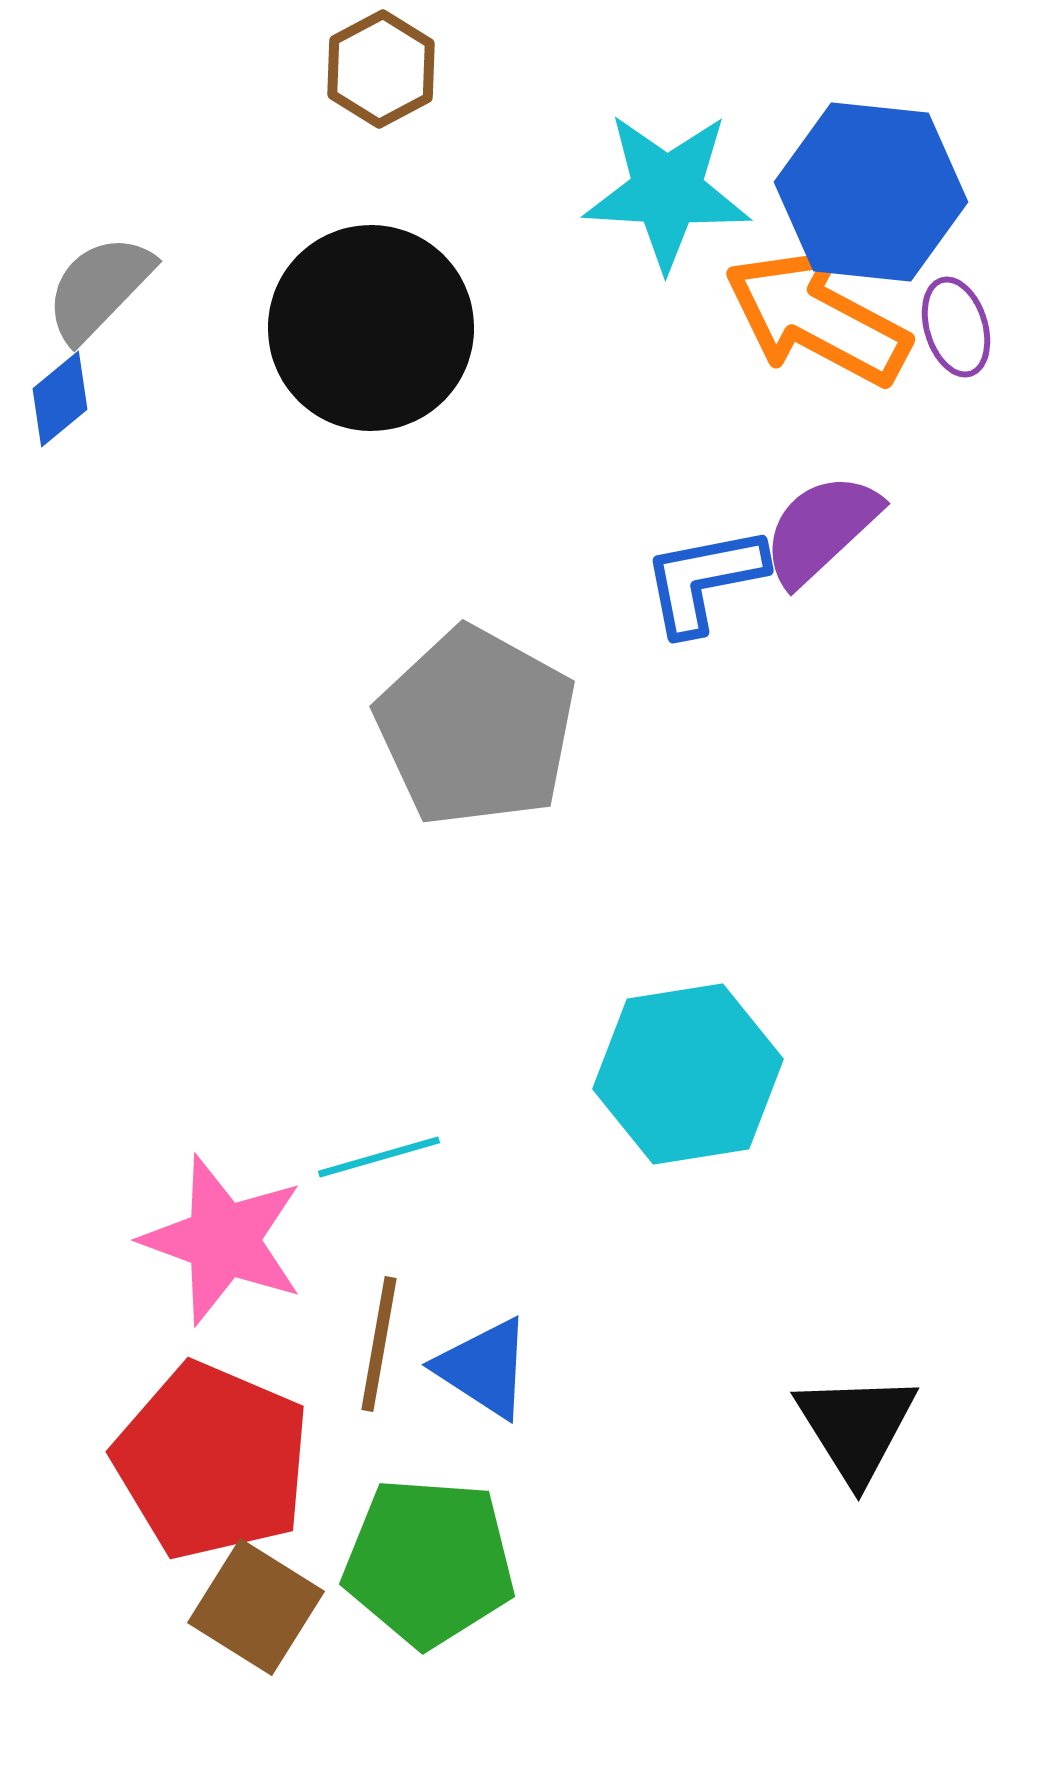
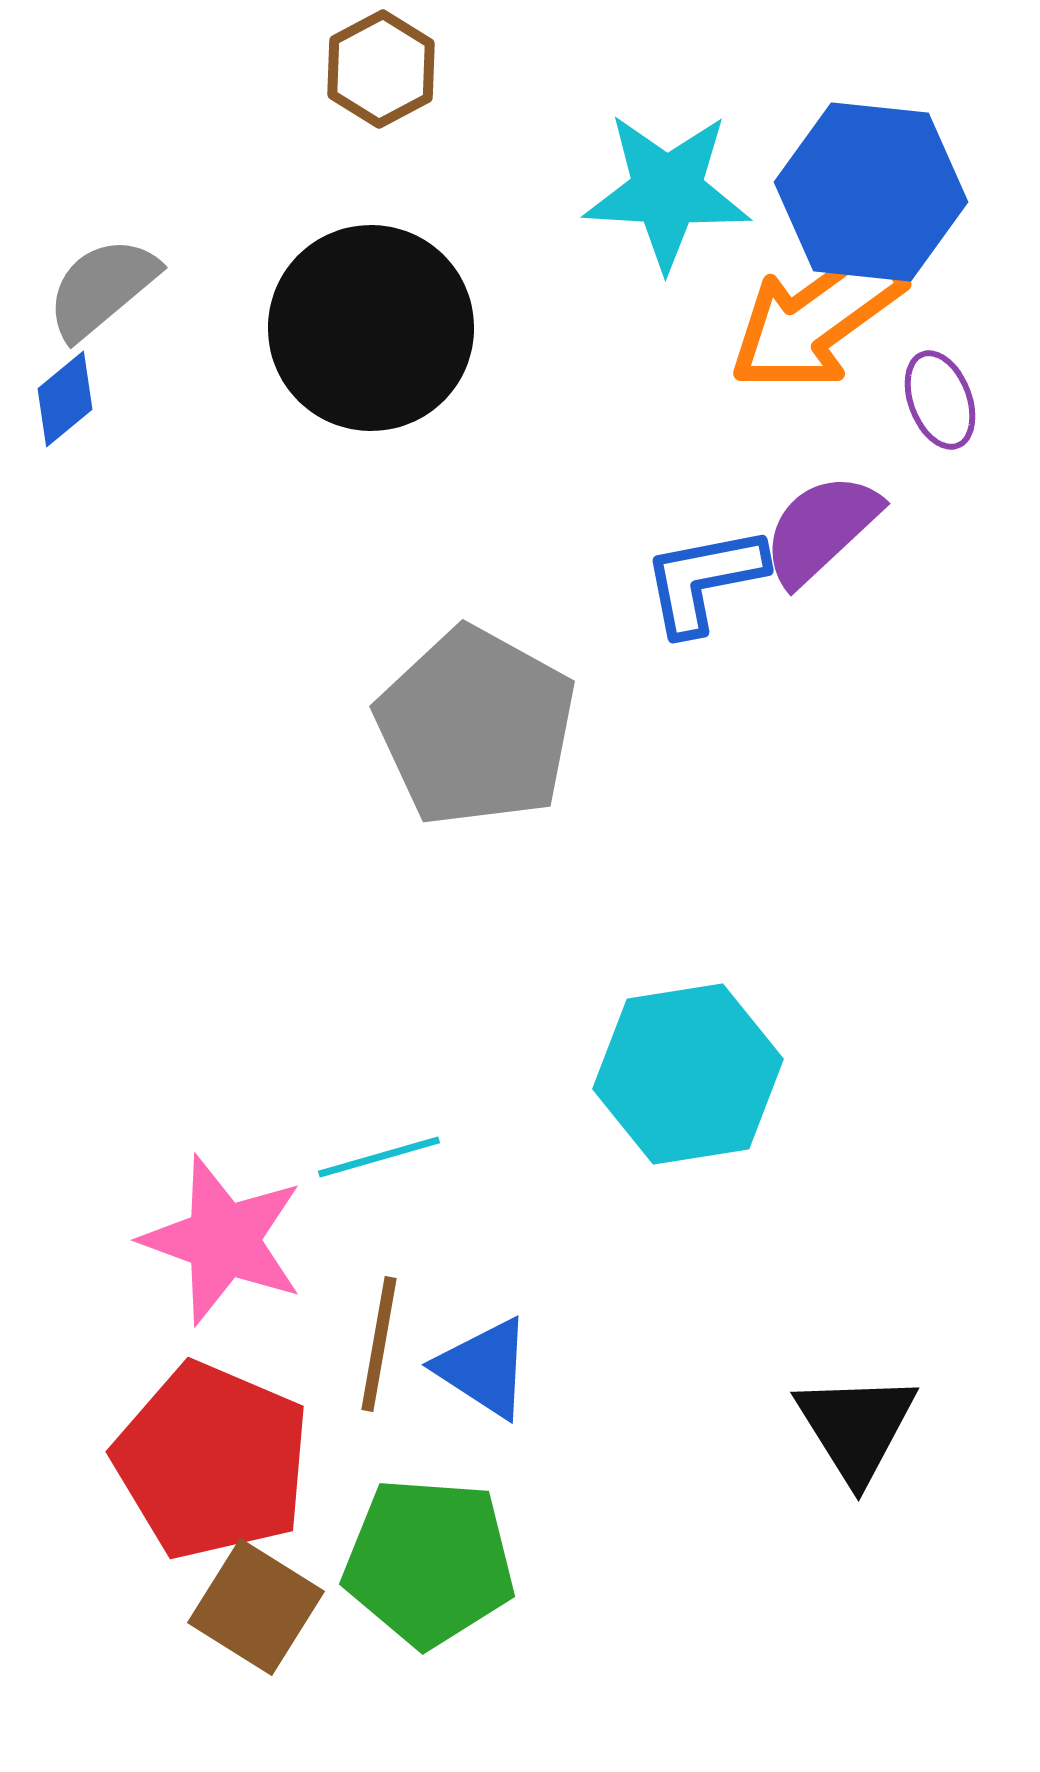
gray semicircle: moved 3 px right; rotated 6 degrees clockwise
orange arrow: rotated 64 degrees counterclockwise
purple ellipse: moved 16 px left, 73 px down; rotated 4 degrees counterclockwise
blue diamond: moved 5 px right
